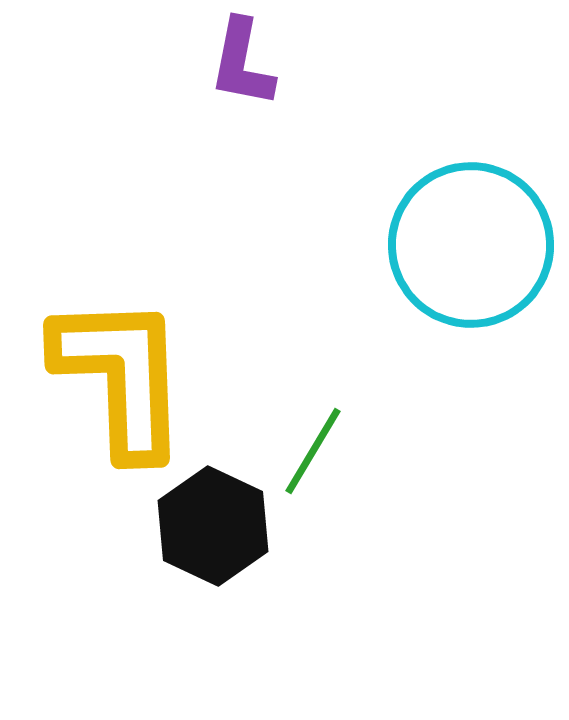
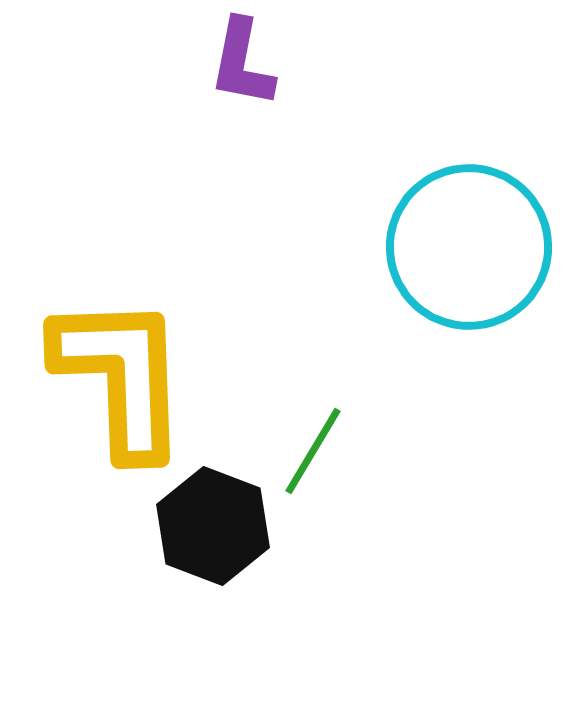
cyan circle: moved 2 px left, 2 px down
black hexagon: rotated 4 degrees counterclockwise
